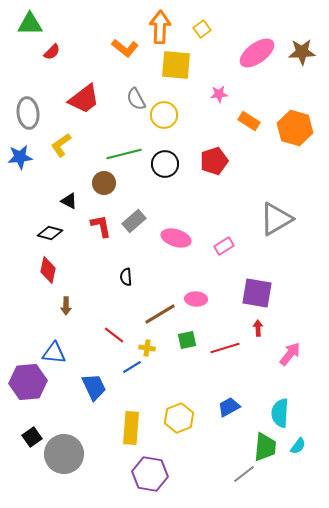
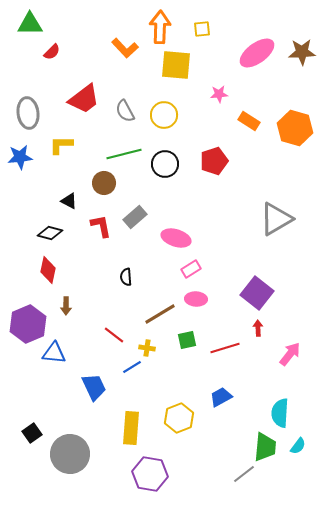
yellow square at (202, 29): rotated 30 degrees clockwise
orange L-shape at (125, 48): rotated 8 degrees clockwise
gray semicircle at (136, 99): moved 11 px left, 12 px down
yellow L-shape at (61, 145): rotated 35 degrees clockwise
gray rectangle at (134, 221): moved 1 px right, 4 px up
pink rectangle at (224, 246): moved 33 px left, 23 px down
purple square at (257, 293): rotated 28 degrees clockwise
purple hexagon at (28, 382): moved 58 px up; rotated 18 degrees counterclockwise
blue trapezoid at (229, 407): moved 8 px left, 10 px up
black square at (32, 437): moved 4 px up
gray circle at (64, 454): moved 6 px right
